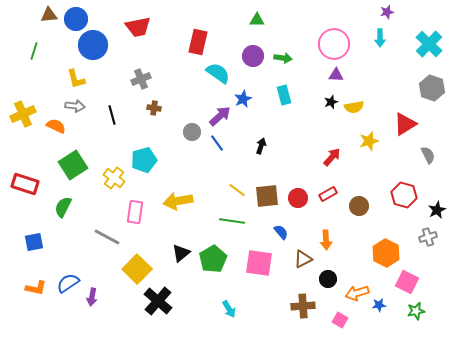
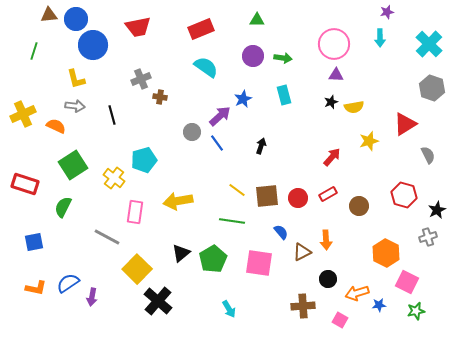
red rectangle at (198, 42): moved 3 px right, 13 px up; rotated 55 degrees clockwise
cyan semicircle at (218, 73): moved 12 px left, 6 px up
brown cross at (154, 108): moved 6 px right, 11 px up
brown triangle at (303, 259): moved 1 px left, 7 px up
